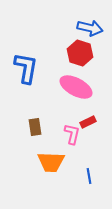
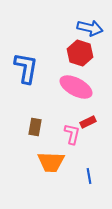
brown rectangle: rotated 18 degrees clockwise
